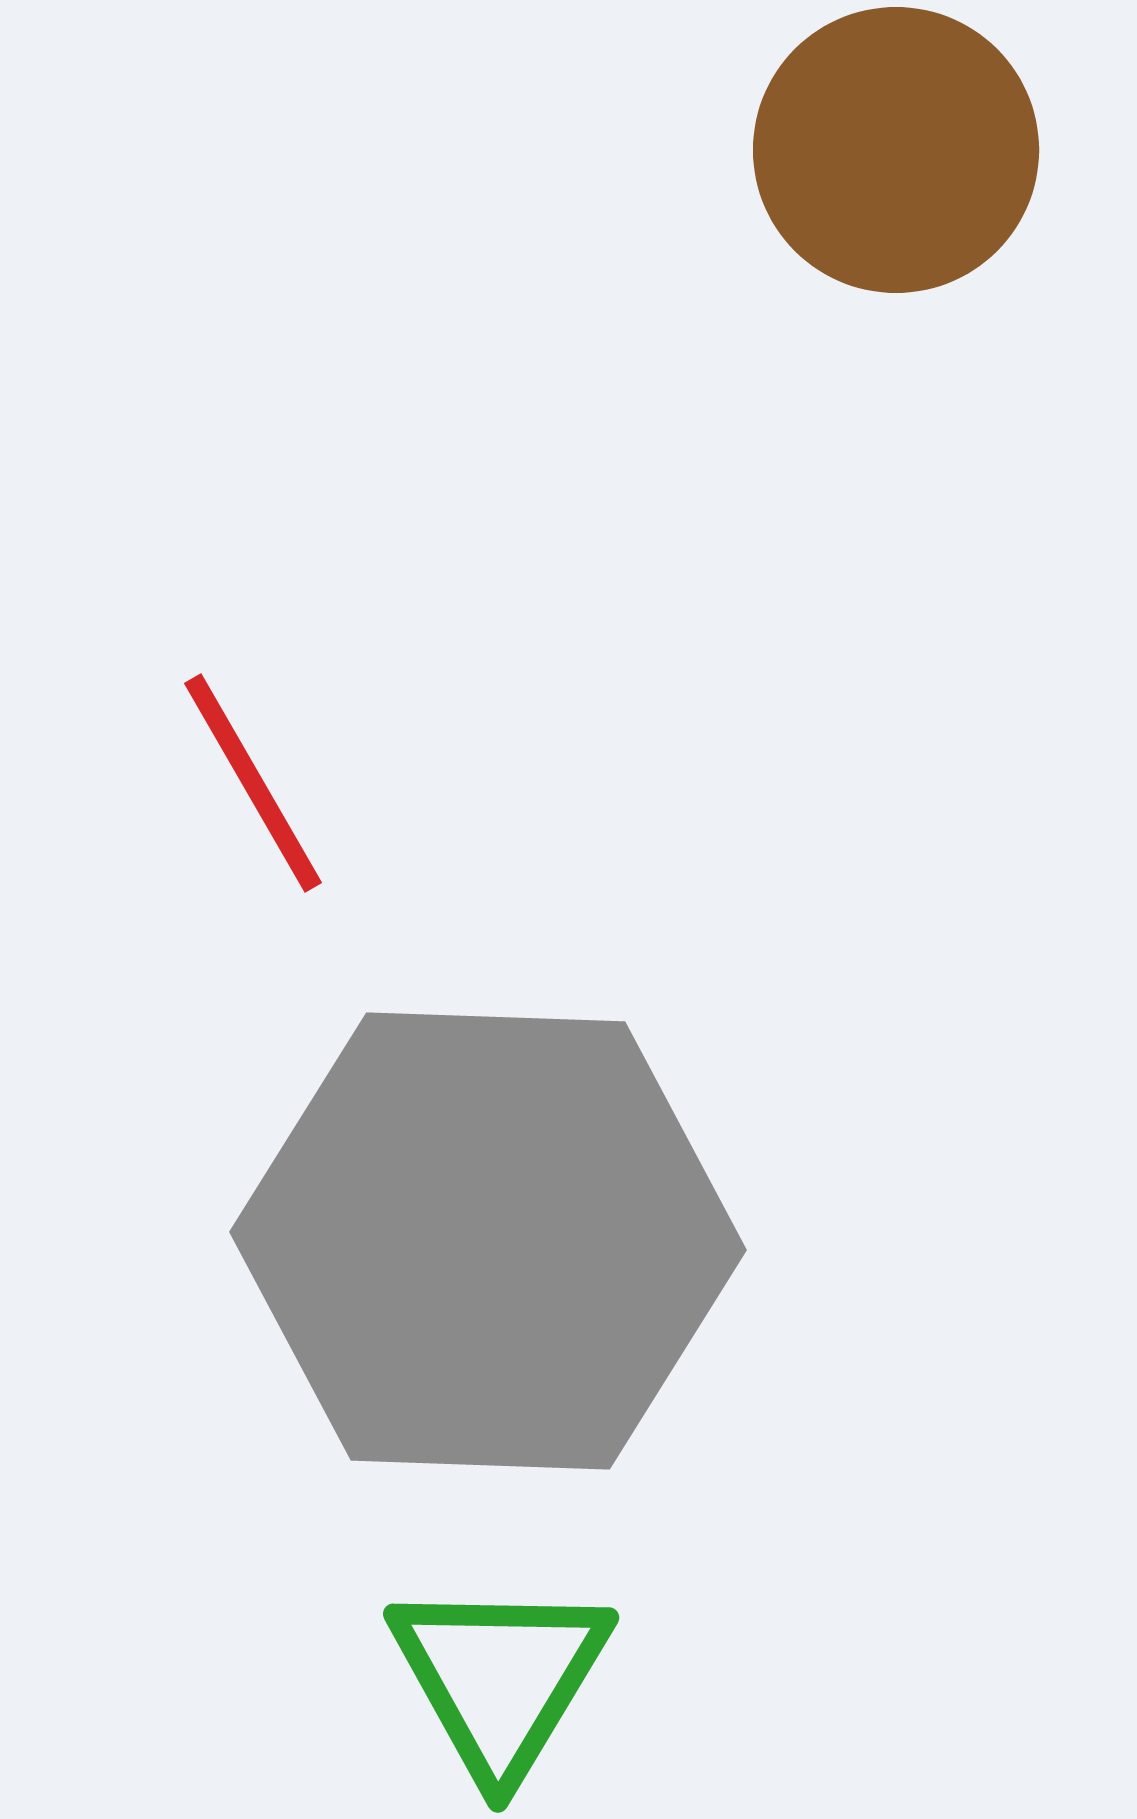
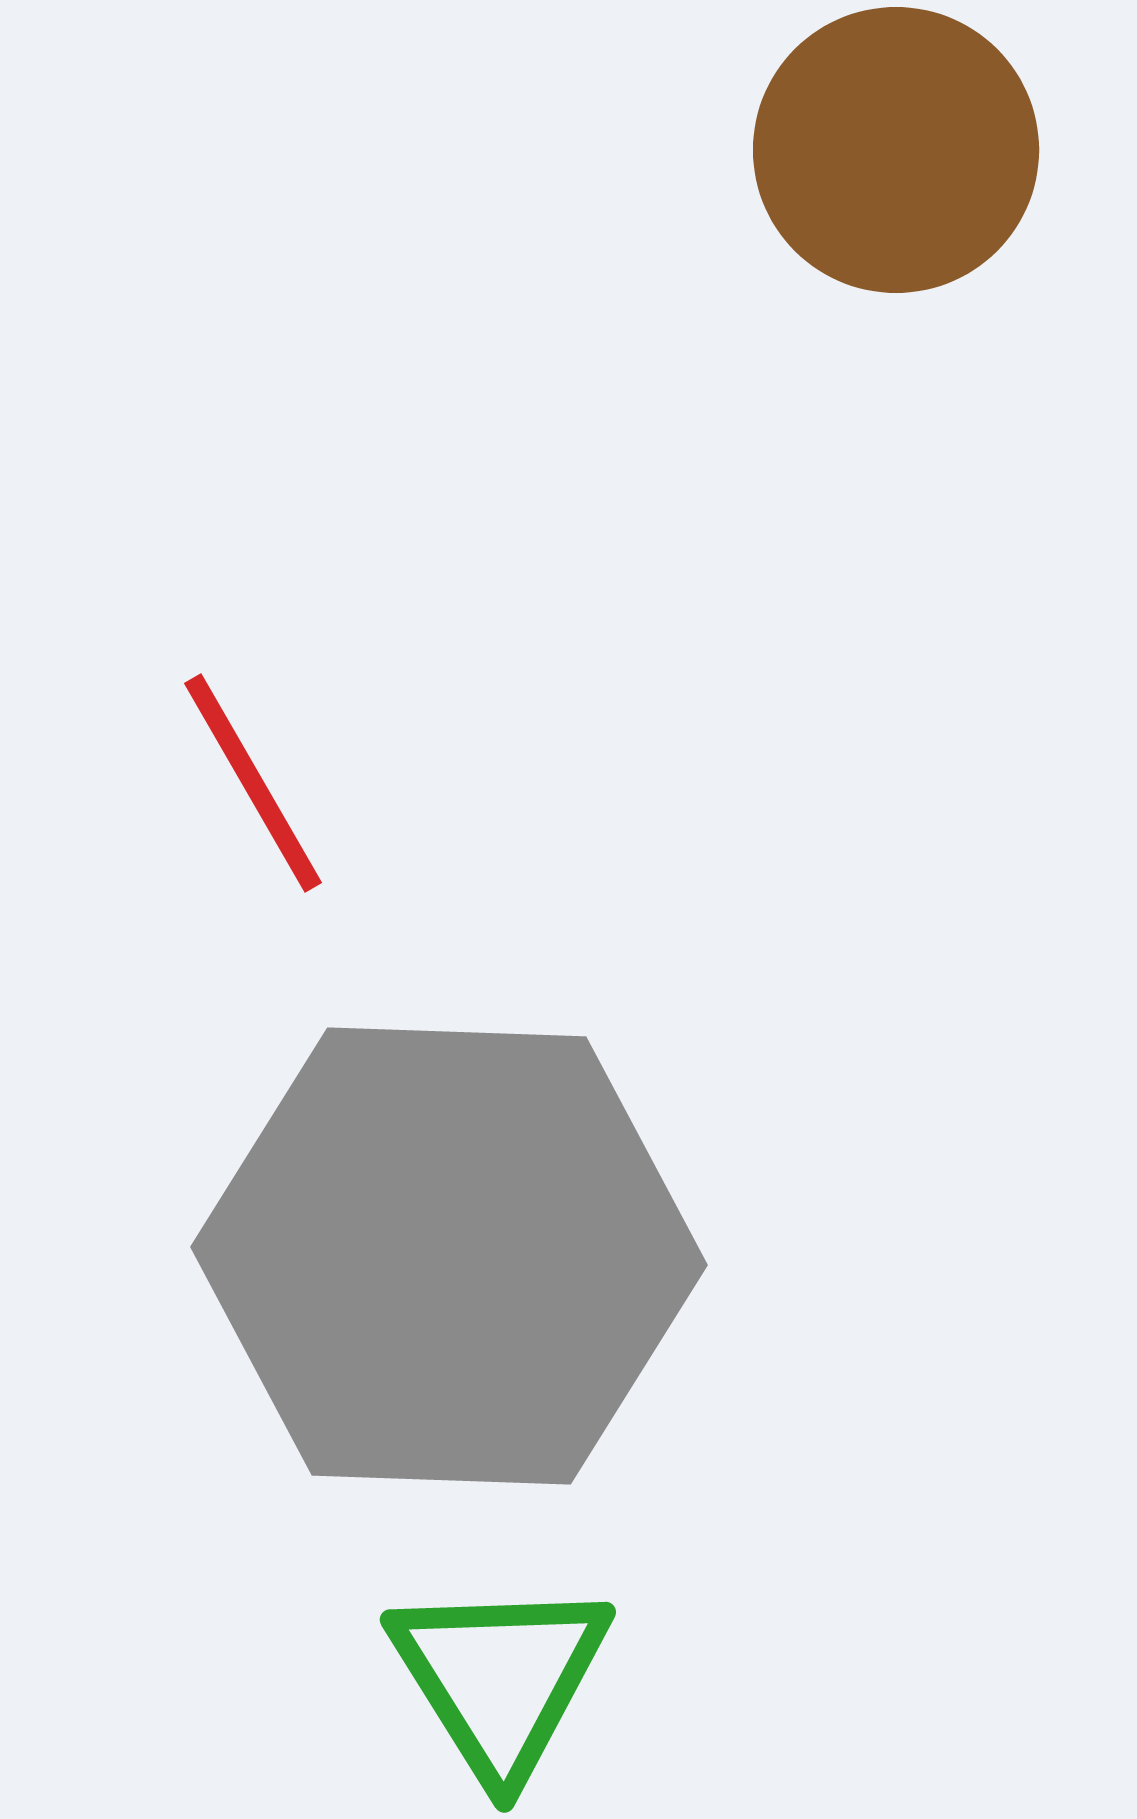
gray hexagon: moved 39 px left, 15 px down
green triangle: rotated 3 degrees counterclockwise
